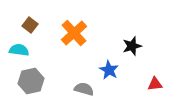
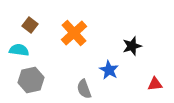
gray hexagon: moved 1 px up
gray semicircle: rotated 126 degrees counterclockwise
